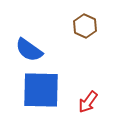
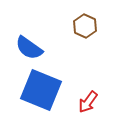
blue semicircle: moved 2 px up
blue square: rotated 21 degrees clockwise
